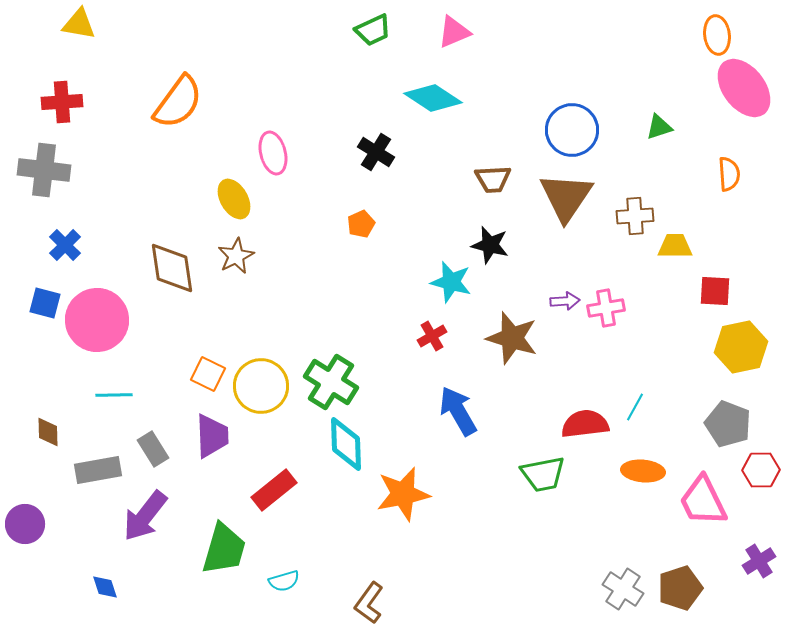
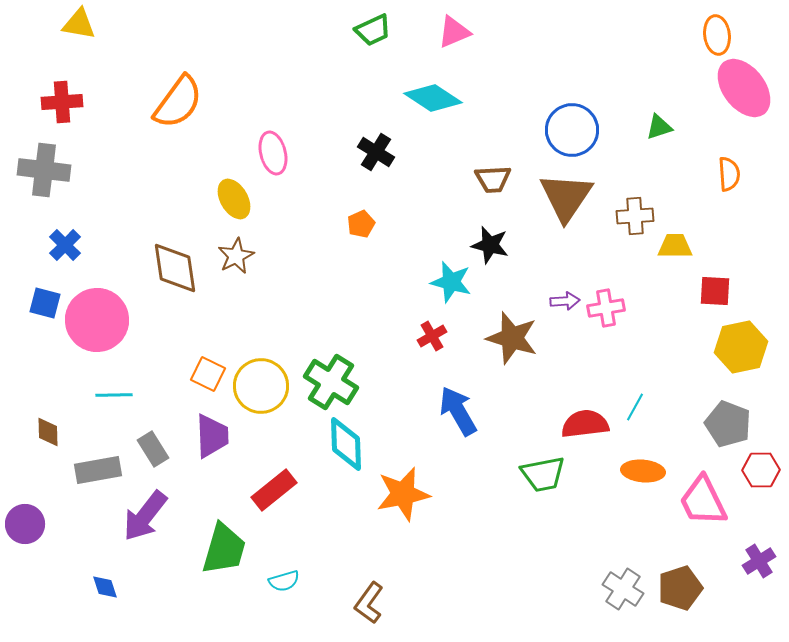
brown diamond at (172, 268): moved 3 px right
